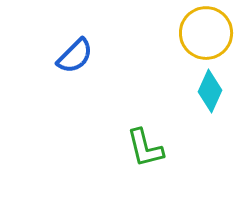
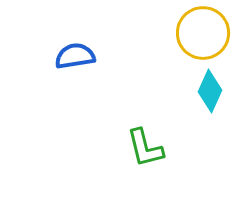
yellow circle: moved 3 px left
blue semicircle: rotated 144 degrees counterclockwise
